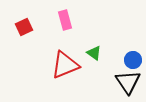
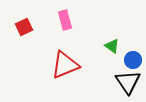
green triangle: moved 18 px right, 7 px up
